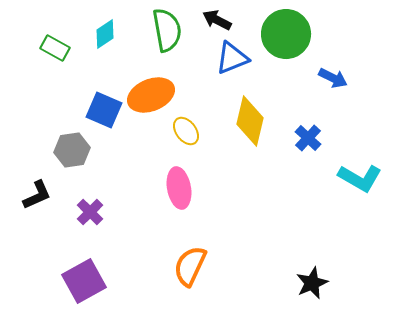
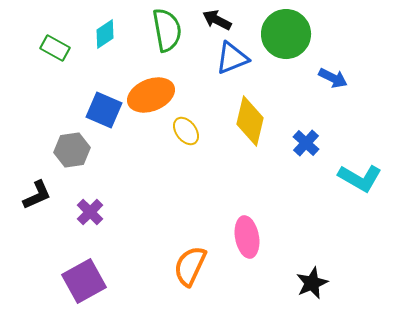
blue cross: moved 2 px left, 5 px down
pink ellipse: moved 68 px right, 49 px down
